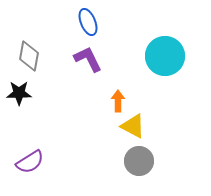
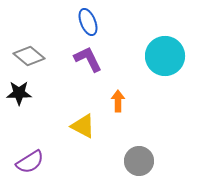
gray diamond: rotated 60 degrees counterclockwise
yellow triangle: moved 50 px left
